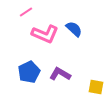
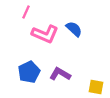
pink line: rotated 32 degrees counterclockwise
